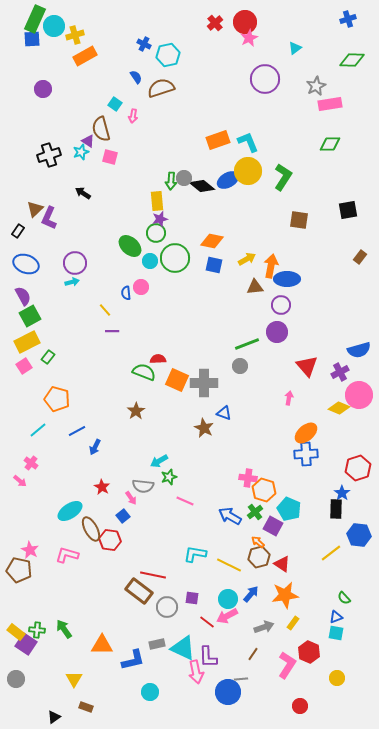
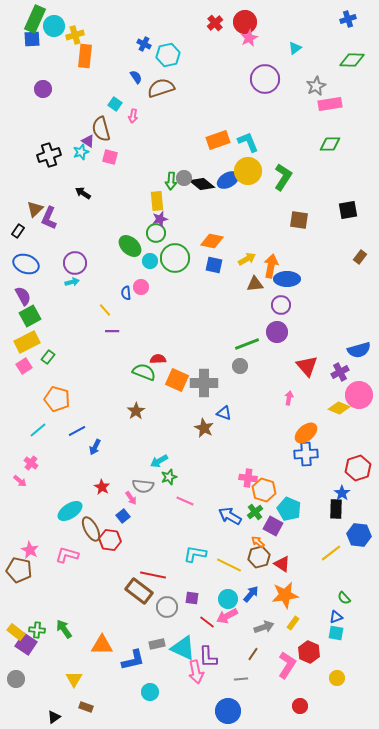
orange rectangle at (85, 56): rotated 55 degrees counterclockwise
black diamond at (202, 186): moved 2 px up
brown triangle at (255, 287): moved 3 px up
blue circle at (228, 692): moved 19 px down
